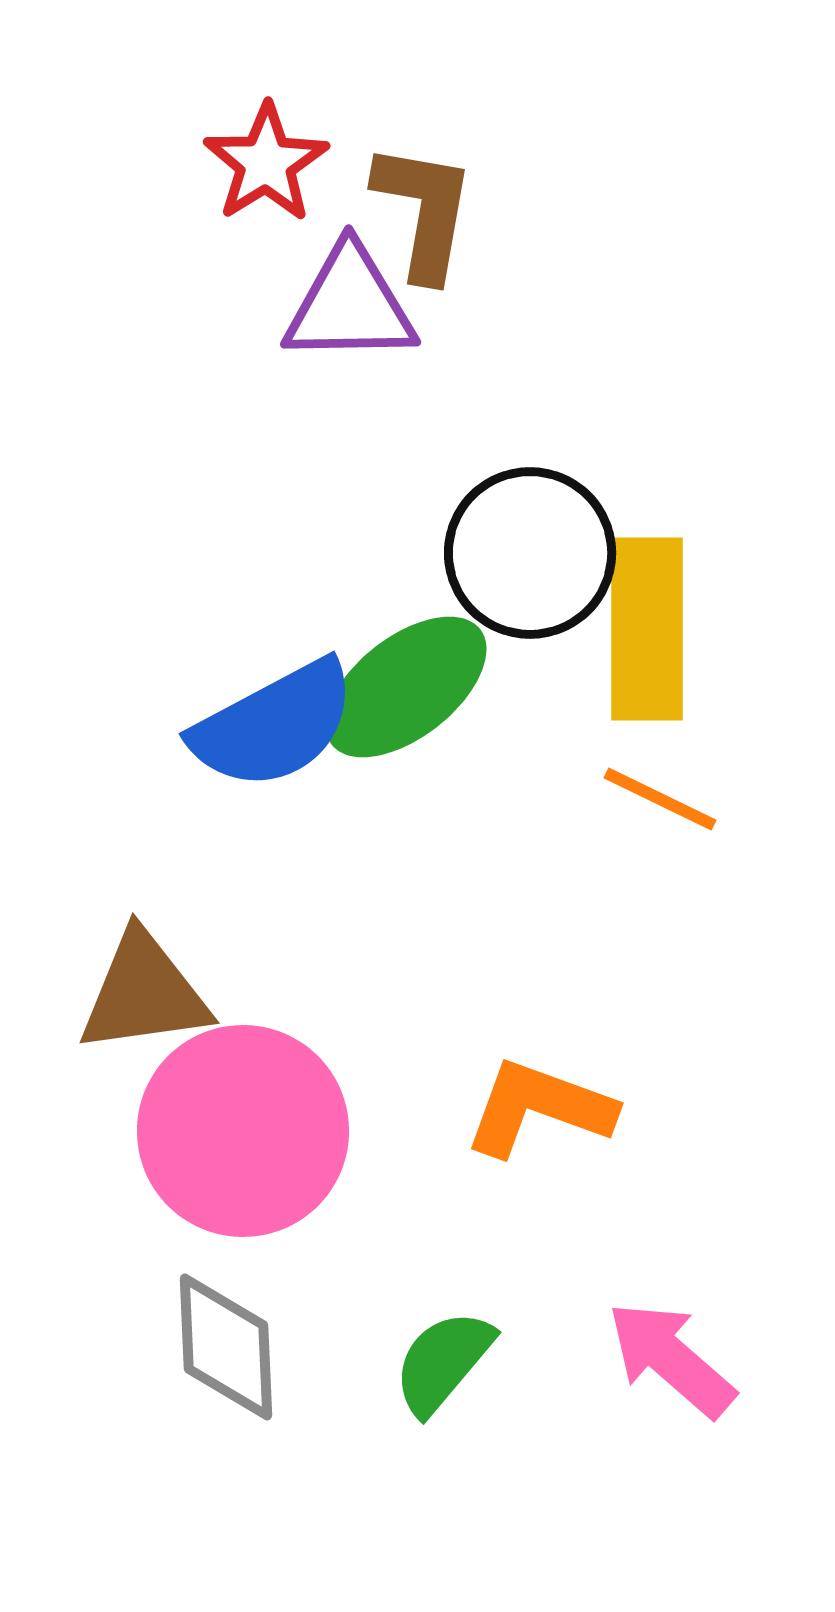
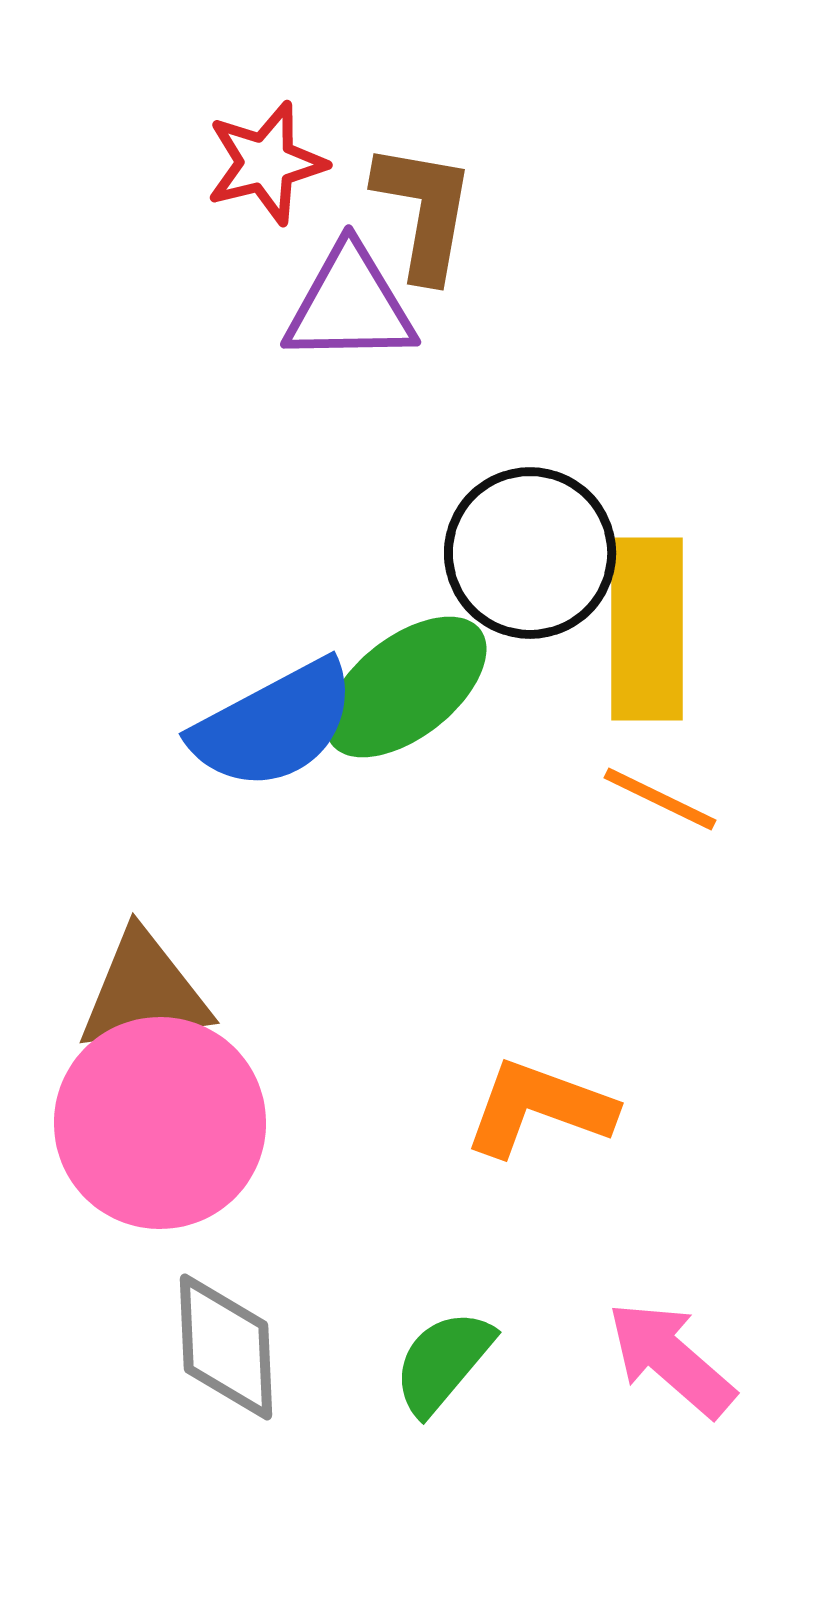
red star: rotated 18 degrees clockwise
pink circle: moved 83 px left, 8 px up
